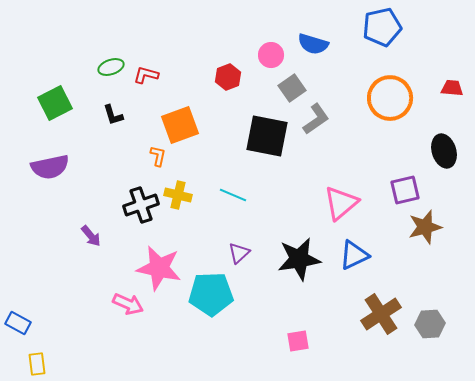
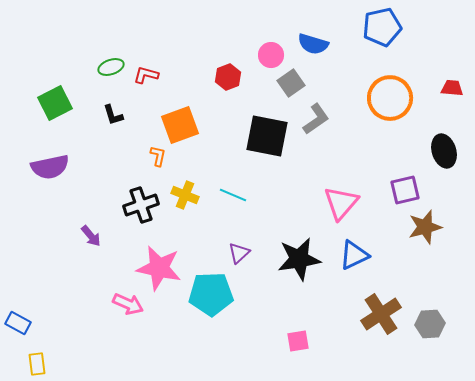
gray square: moved 1 px left, 5 px up
yellow cross: moved 7 px right; rotated 8 degrees clockwise
pink triangle: rotated 9 degrees counterclockwise
